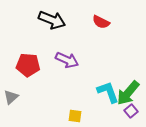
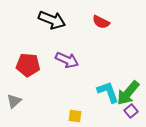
gray triangle: moved 3 px right, 4 px down
